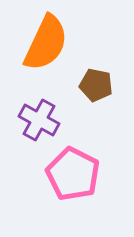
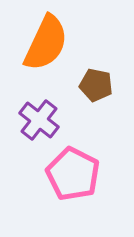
purple cross: rotated 9 degrees clockwise
